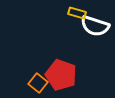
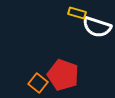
white semicircle: moved 2 px right, 1 px down
red pentagon: moved 2 px right
